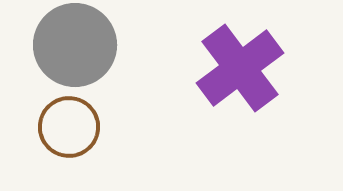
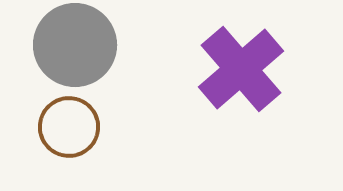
purple cross: moved 1 px right, 1 px down; rotated 4 degrees counterclockwise
